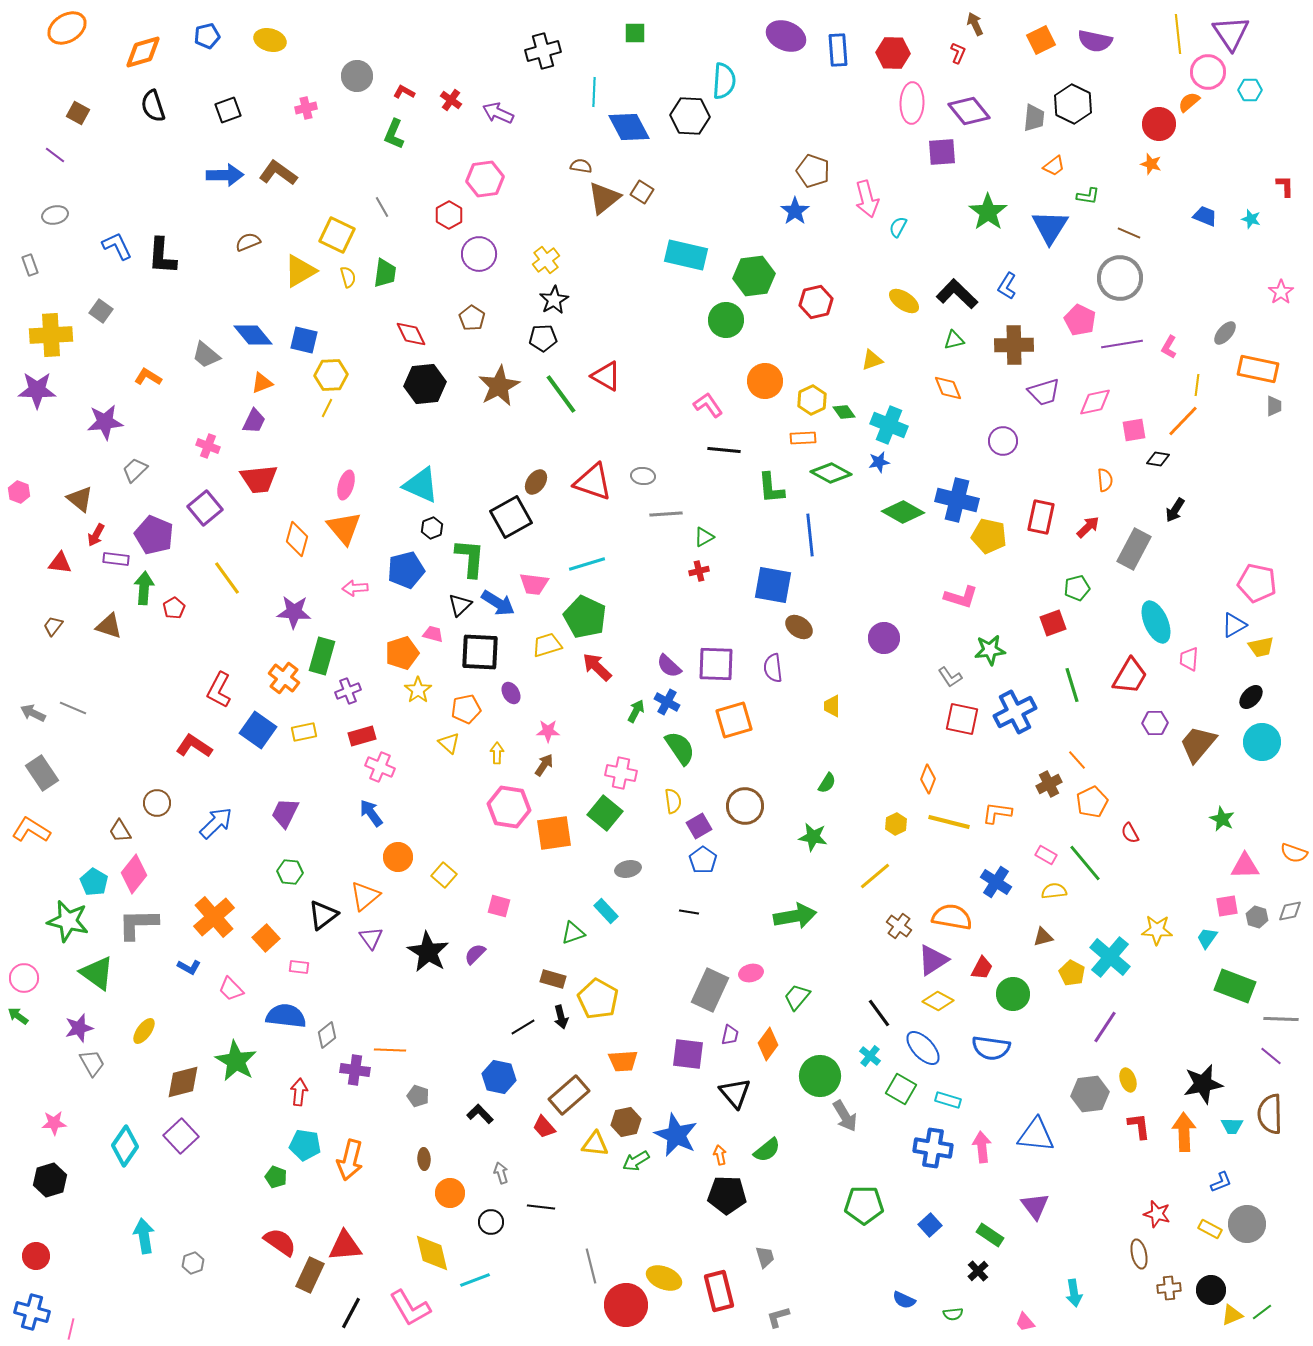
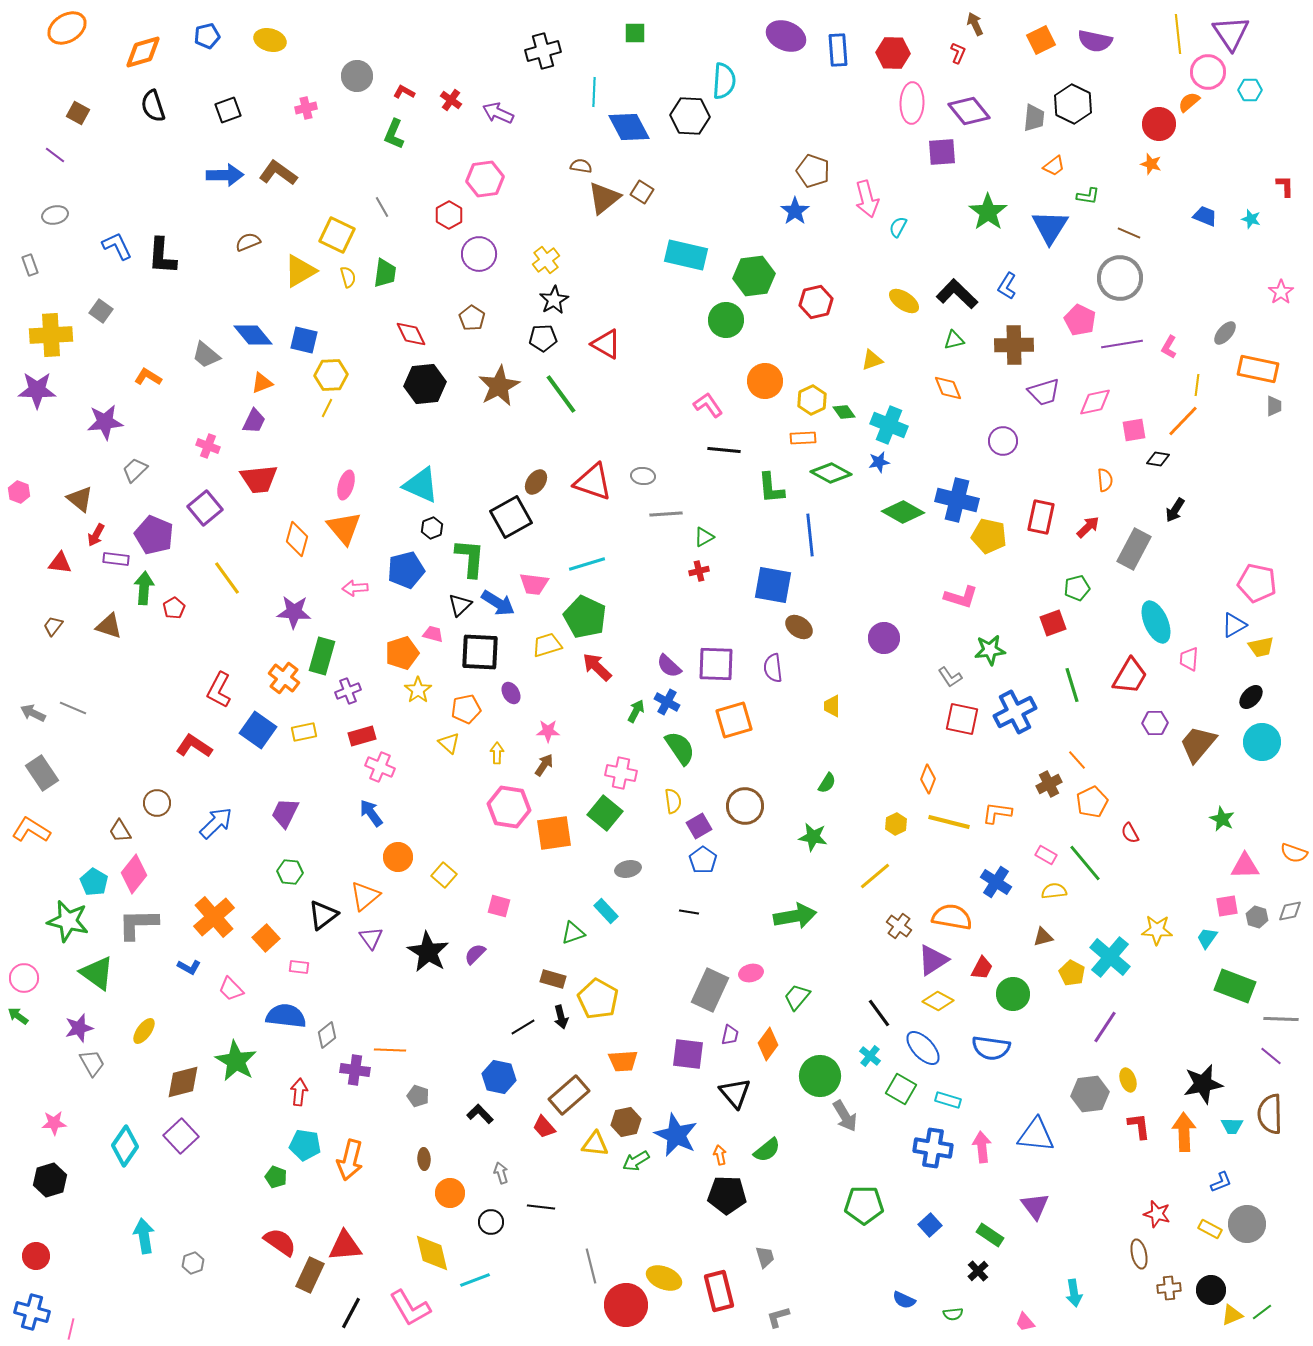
red triangle at (606, 376): moved 32 px up
